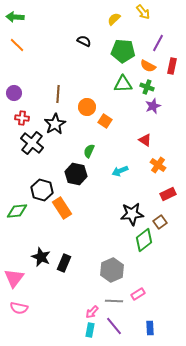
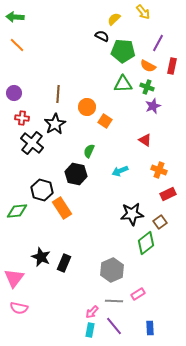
black semicircle at (84, 41): moved 18 px right, 5 px up
orange cross at (158, 165): moved 1 px right, 5 px down; rotated 14 degrees counterclockwise
green diamond at (144, 240): moved 2 px right, 3 px down
